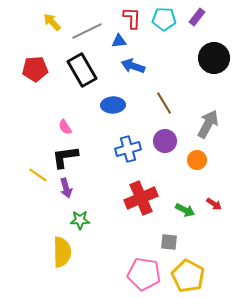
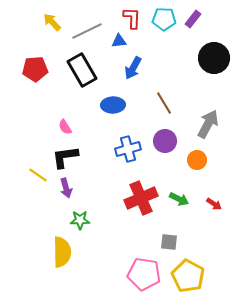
purple rectangle: moved 4 px left, 2 px down
blue arrow: moved 2 px down; rotated 80 degrees counterclockwise
green arrow: moved 6 px left, 11 px up
